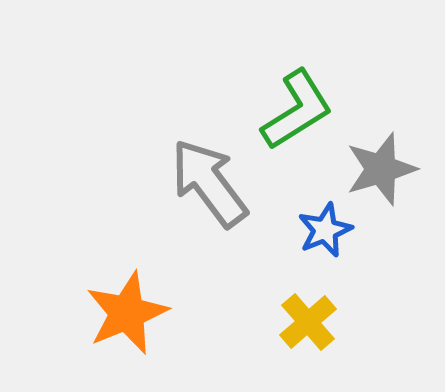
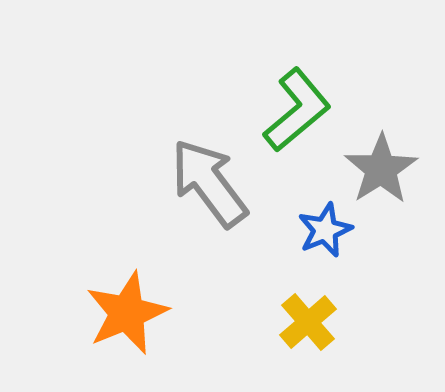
green L-shape: rotated 8 degrees counterclockwise
gray star: rotated 16 degrees counterclockwise
